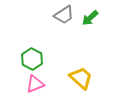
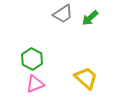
gray trapezoid: moved 1 px left, 1 px up
yellow trapezoid: moved 5 px right
